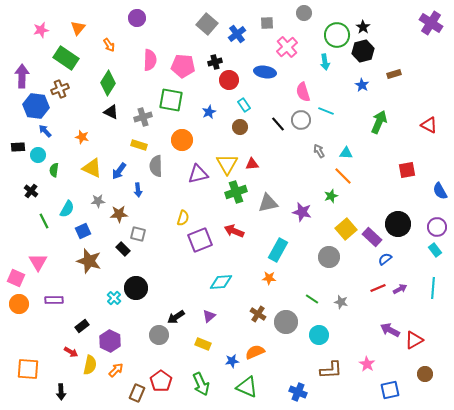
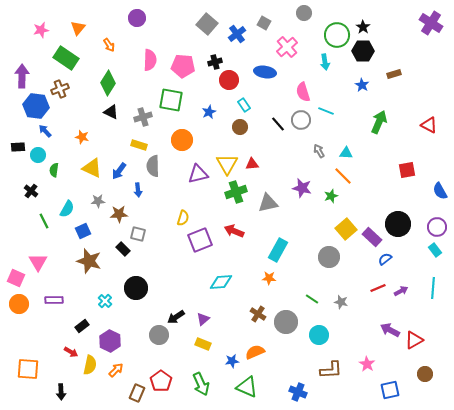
gray square at (267, 23): moved 3 px left; rotated 32 degrees clockwise
black hexagon at (363, 51): rotated 15 degrees clockwise
gray semicircle at (156, 166): moved 3 px left
purple star at (302, 212): moved 24 px up
purple arrow at (400, 289): moved 1 px right, 2 px down
cyan cross at (114, 298): moved 9 px left, 3 px down
purple triangle at (209, 316): moved 6 px left, 3 px down
